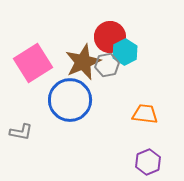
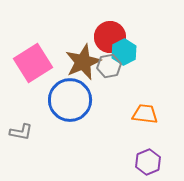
cyan hexagon: moved 1 px left
gray hexagon: moved 2 px right, 1 px down
